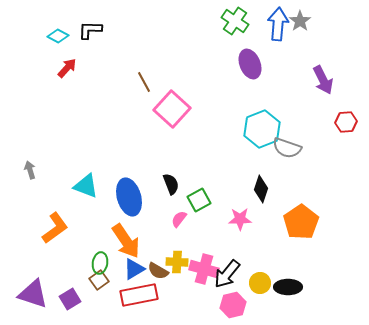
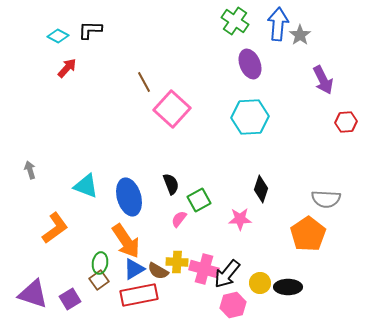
gray star: moved 14 px down
cyan hexagon: moved 12 px left, 12 px up; rotated 18 degrees clockwise
gray semicircle: moved 39 px right, 51 px down; rotated 16 degrees counterclockwise
orange pentagon: moved 7 px right, 12 px down
